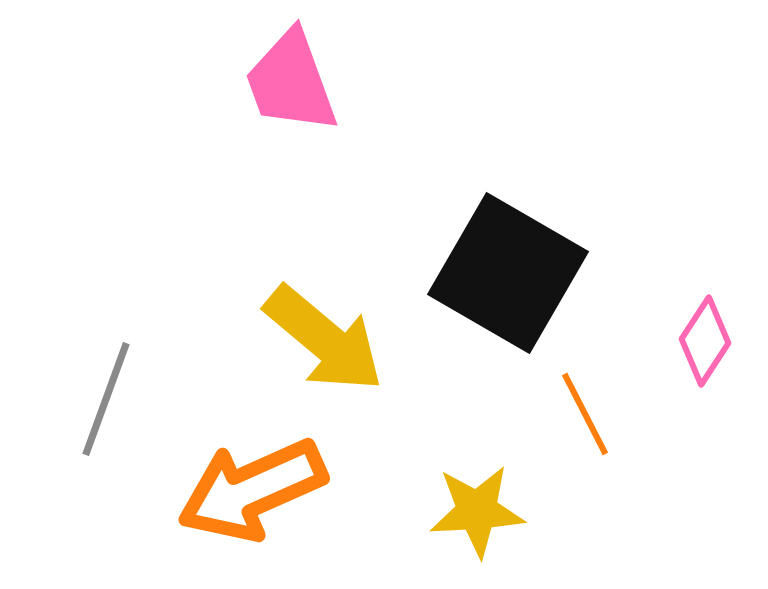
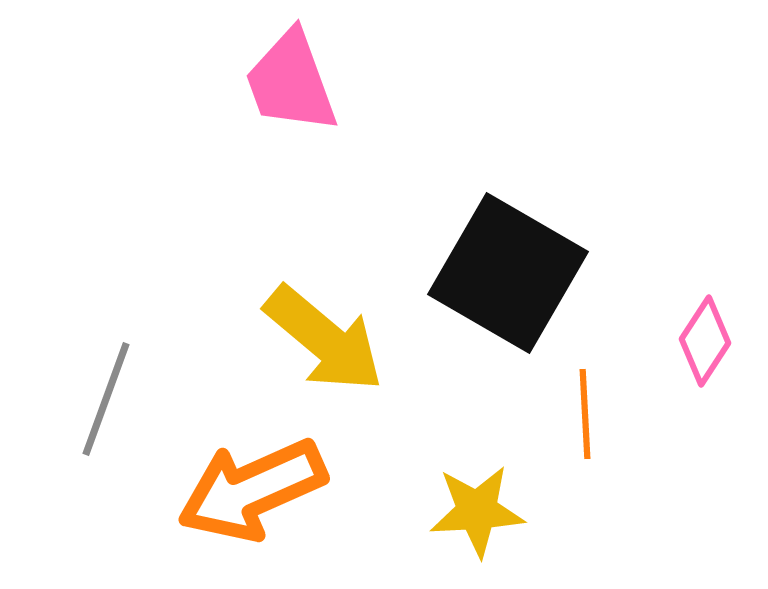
orange line: rotated 24 degrees clockwise
